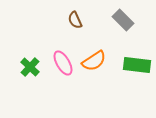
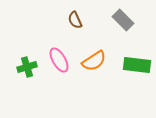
pink ellipse: moved 4 px left, 3 px up
green cross: moved 3 px left; rotated 30 degrees clockwise
